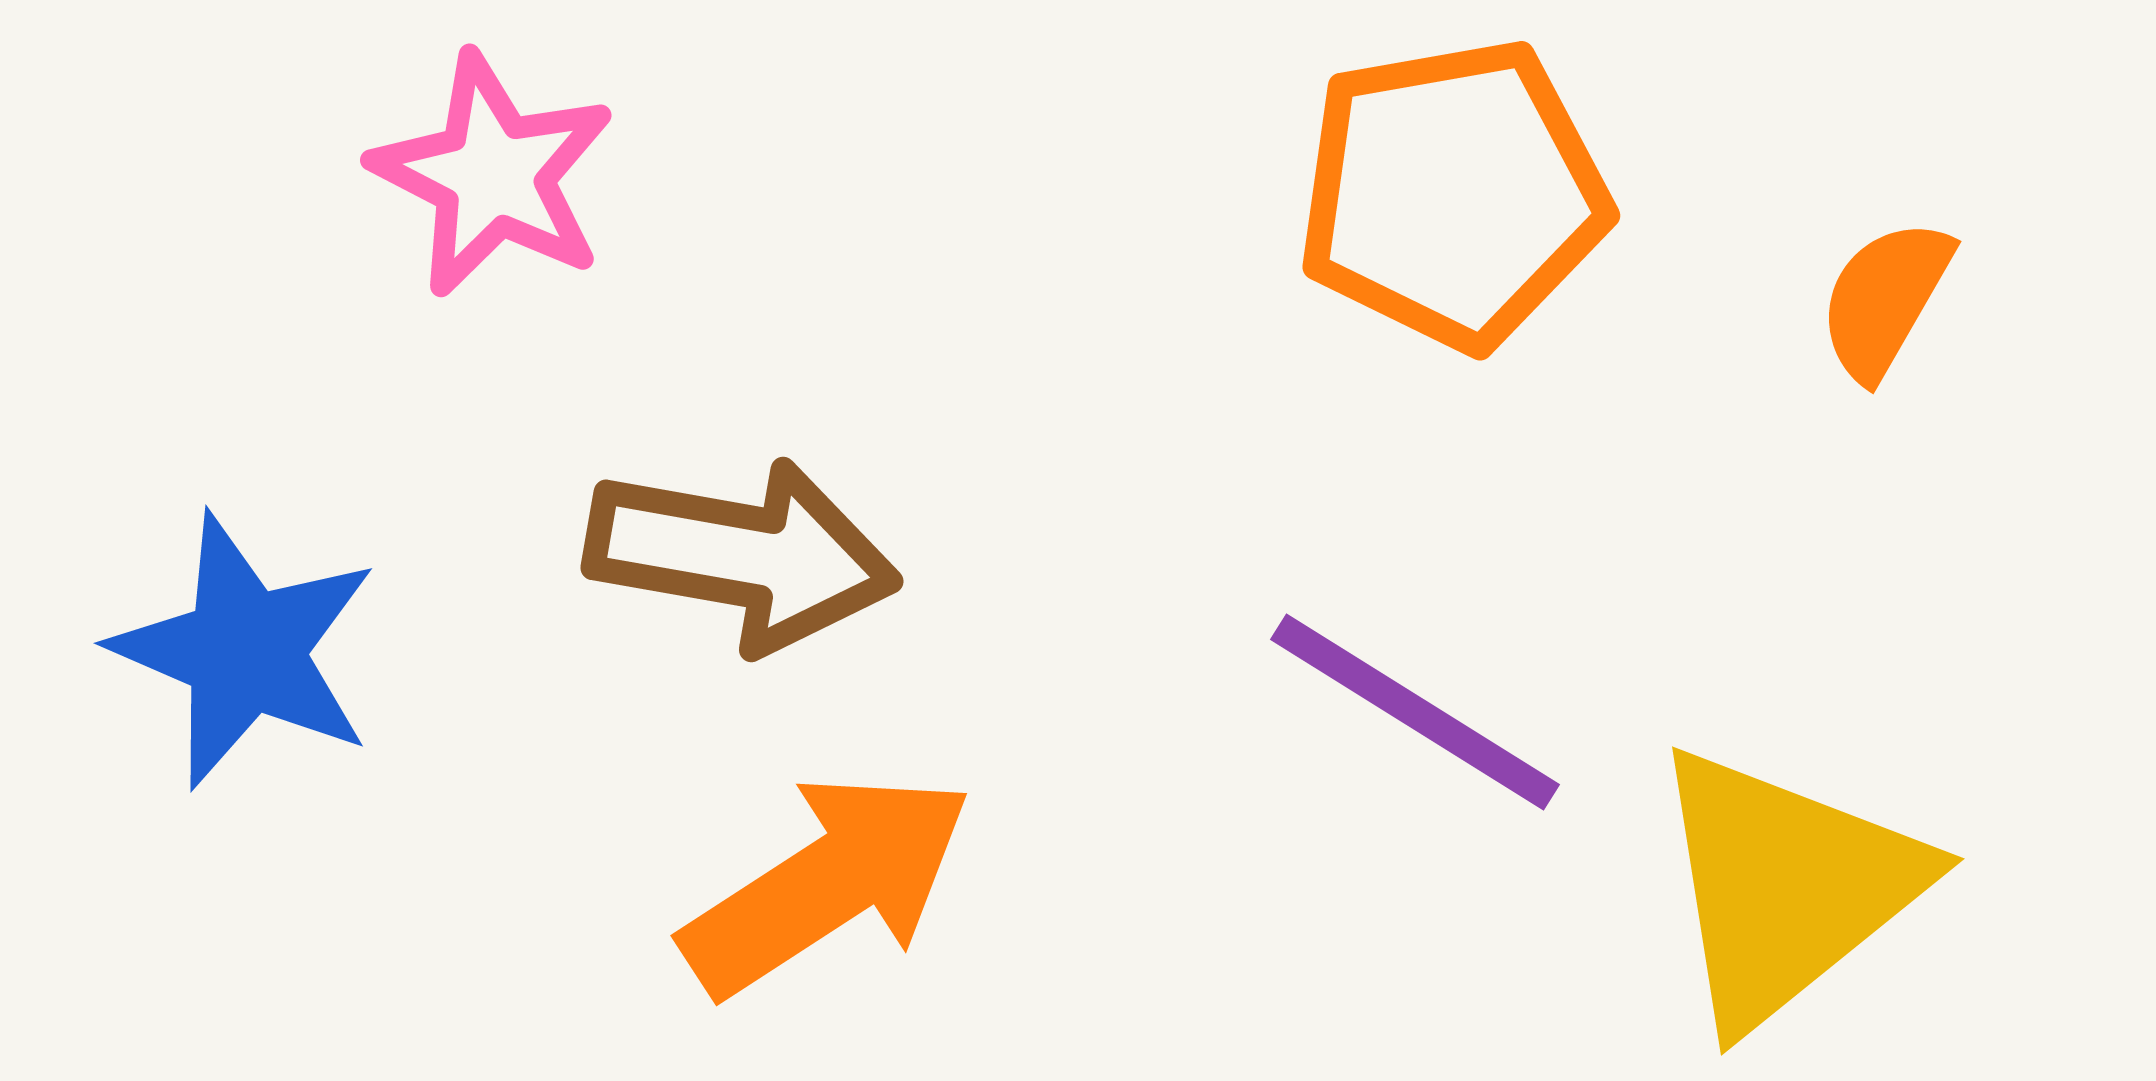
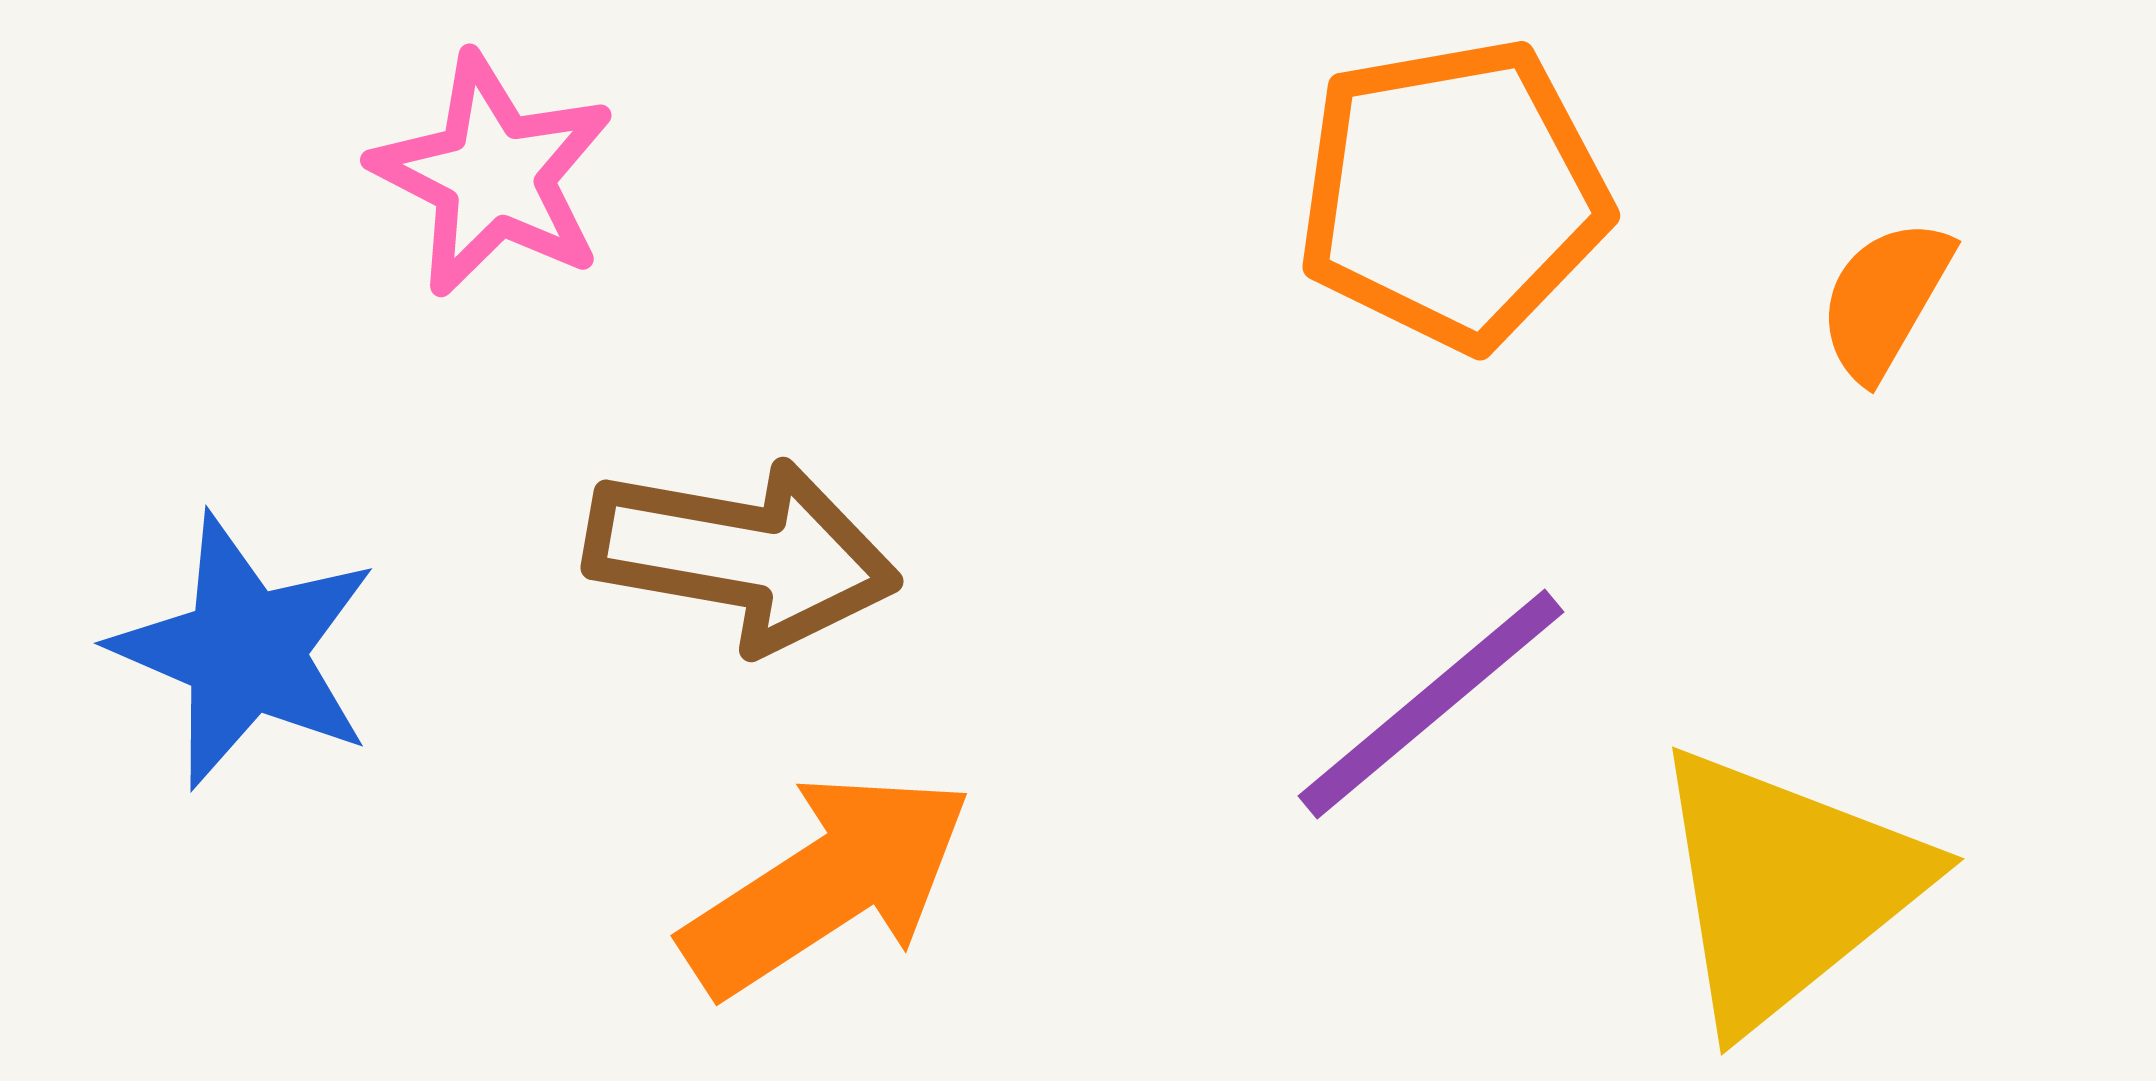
purple line: moved 16 px right, 8 px up; rotated 72 degrees counterclockwise
